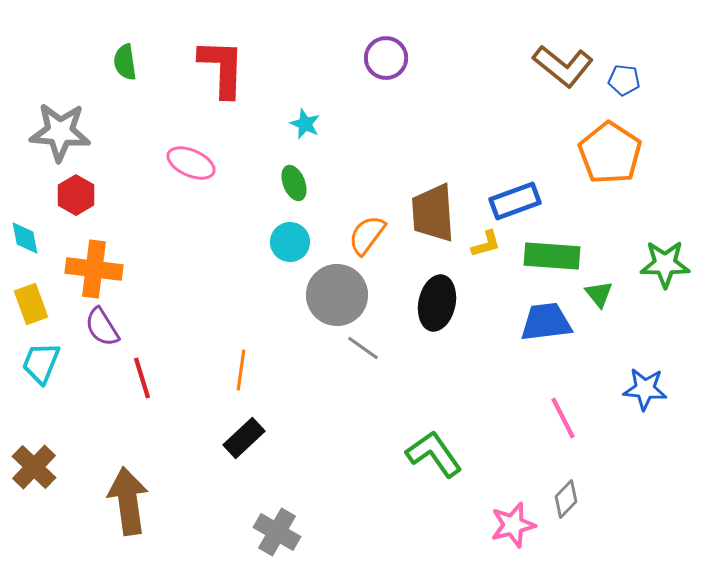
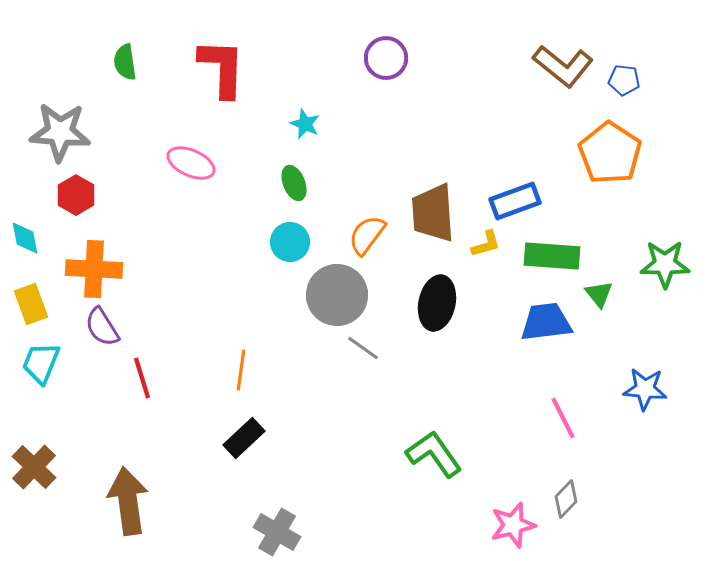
orange cross: rotated 4 degrees counterclockwise
